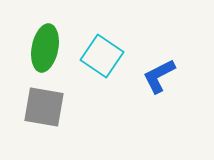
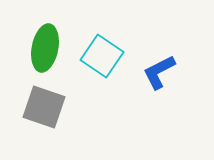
blue L-shape: moved 4 px up
gray square: rotated 9 degrees clockwise
